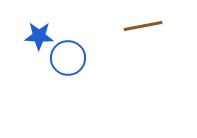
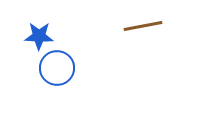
blue circle: moved 11 px left, 10 px down
